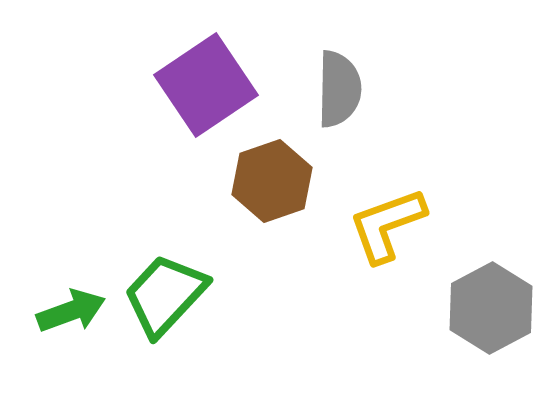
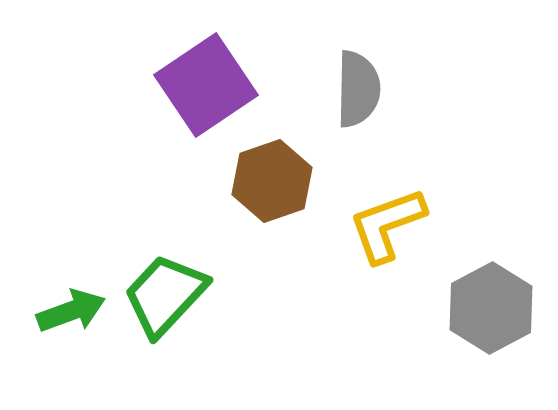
gray semicircle: moved 19 px right
